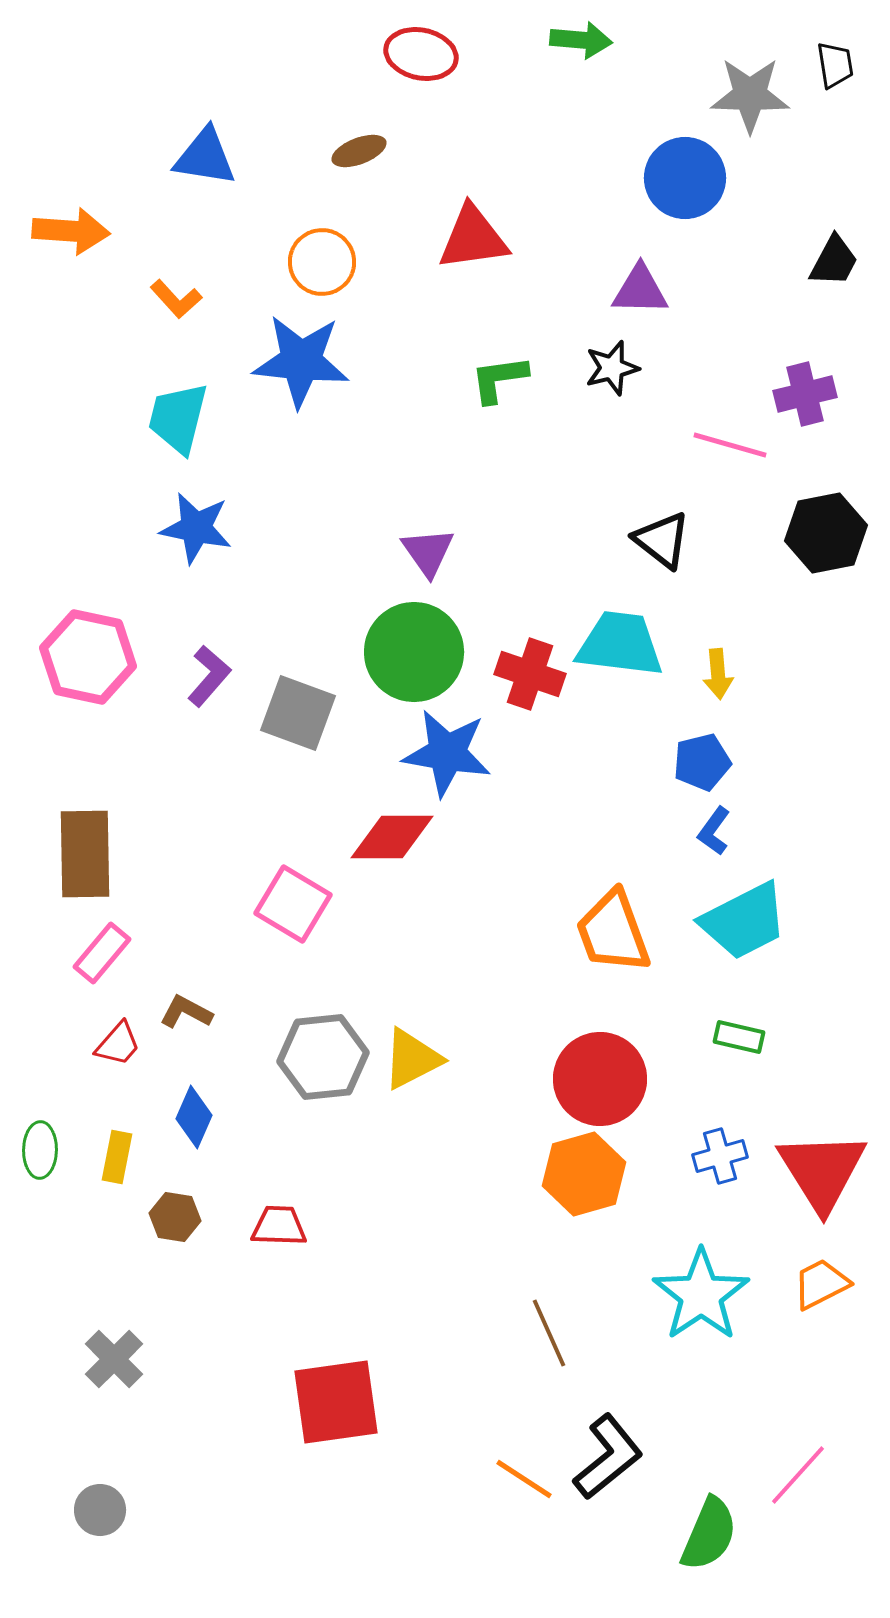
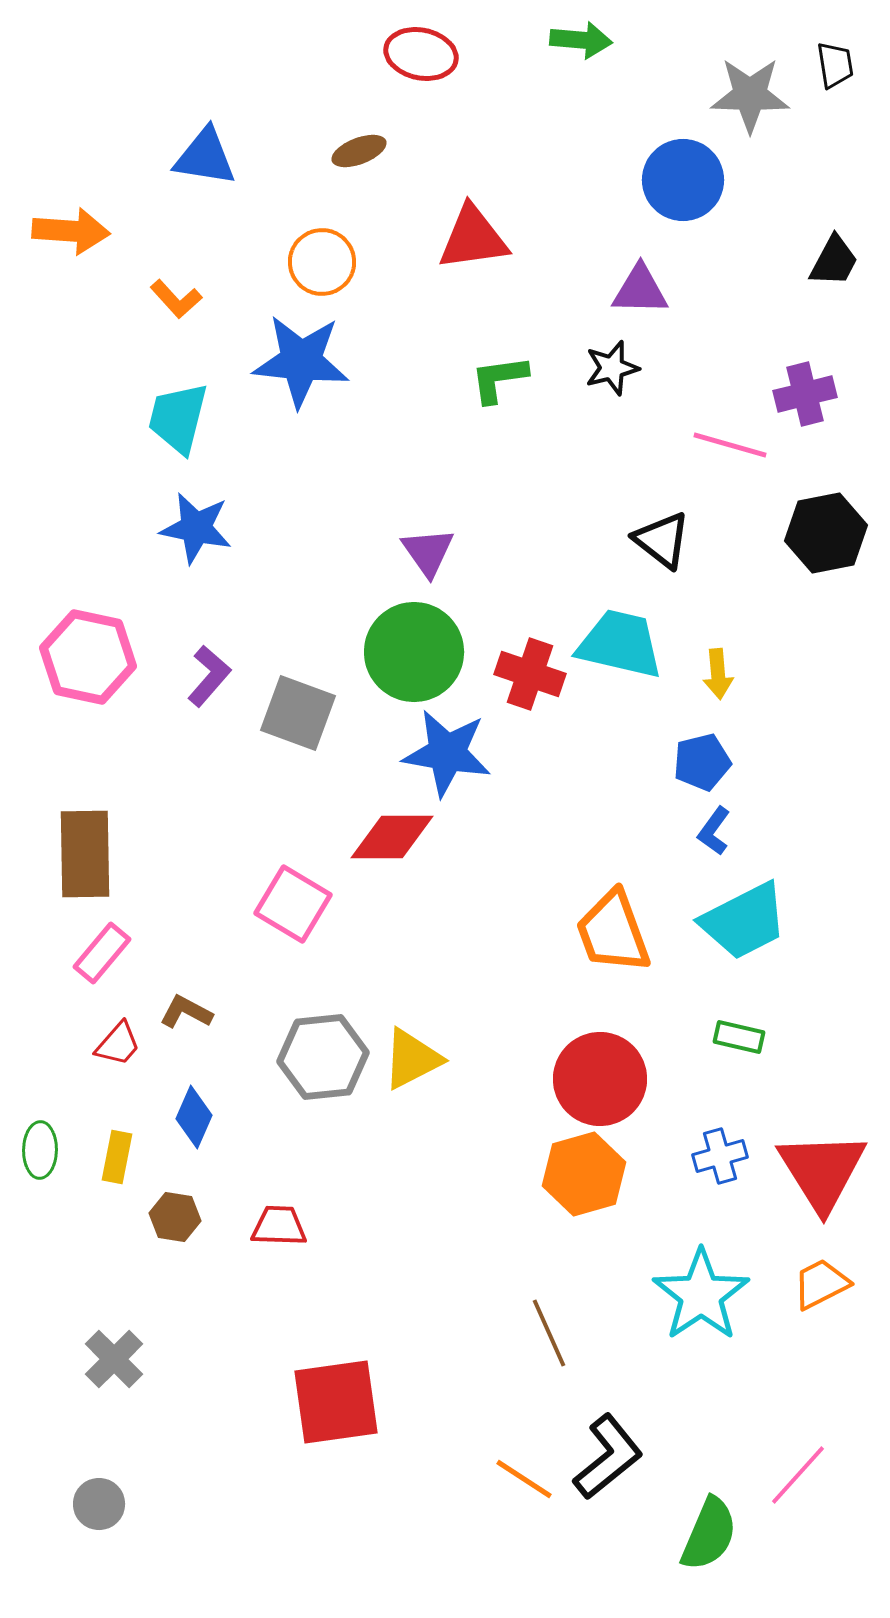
blue circle at (685, 178): moved 2 px left, 2 px down
cyan trapezoid at (620, 644): rotated 6 degrees clockwise
gray circle at (100, 1510): moved 1 px left, 6 px up
